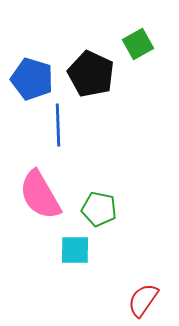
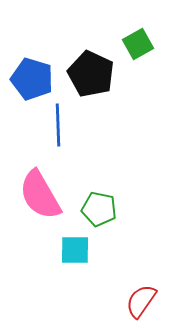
red semicircle: moved 2 px left, 1 px down
